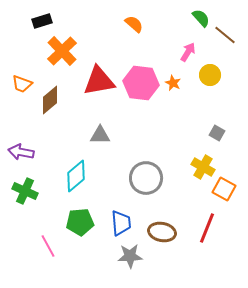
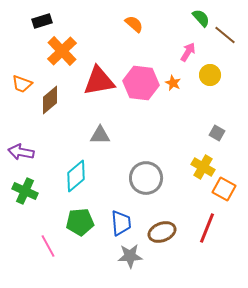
brown ellipse: rotated 32 degrees counterclockwise
